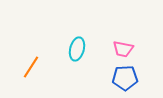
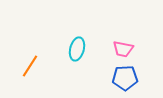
orange line: moved 1 px left, 1 px up
